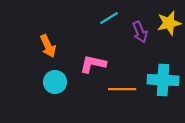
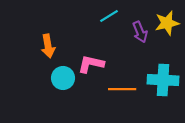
cyan line: moved 2 px up
yellow star: moved 2 px left
orange arrow: rotated 15 degrees clockwise
pink L-shape: moved 2 px left
cyan circle: moved 8 px right, 4 px up
